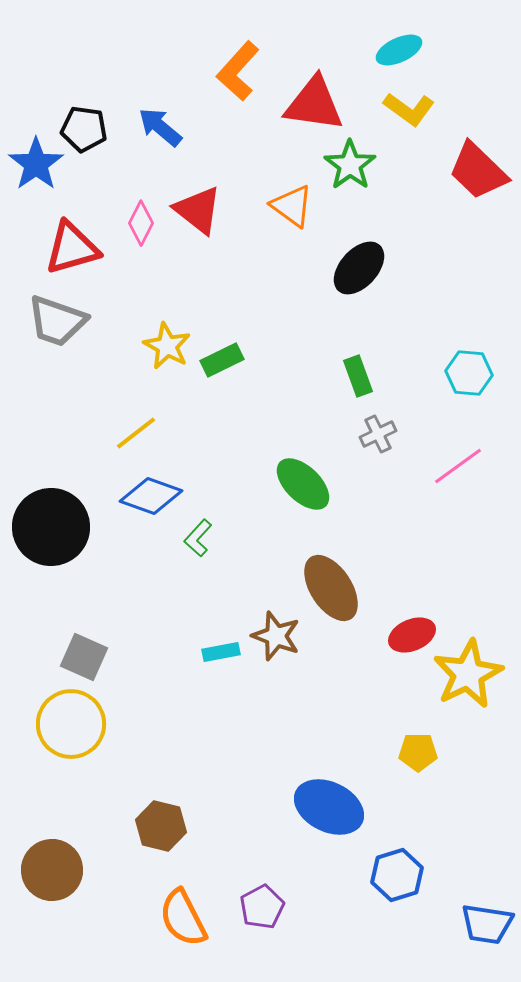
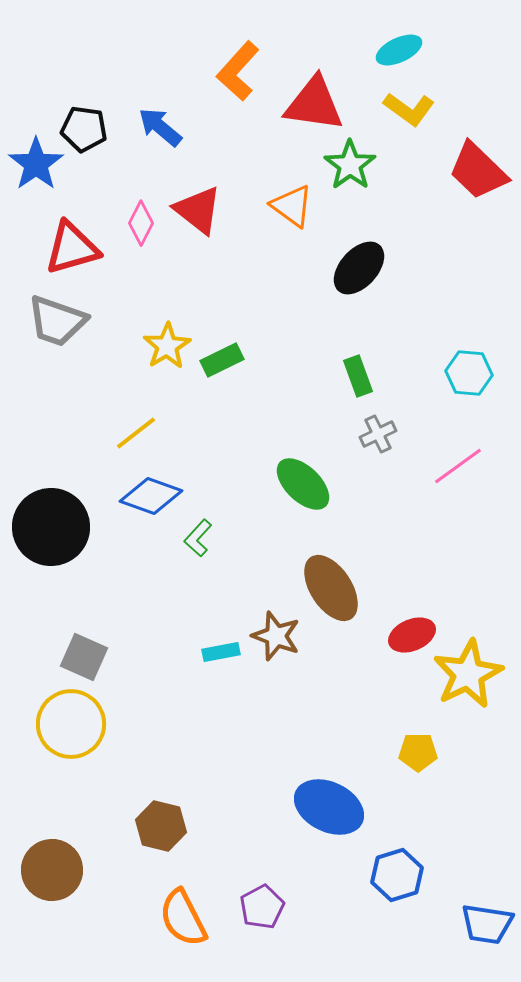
yellow star at (167, 346): rotated 12 degrees clockwise
